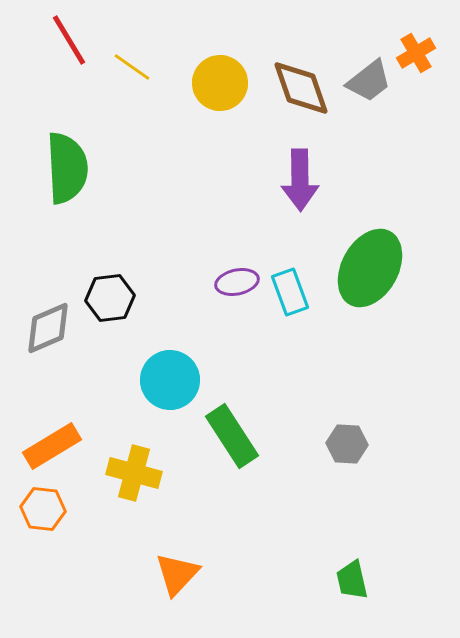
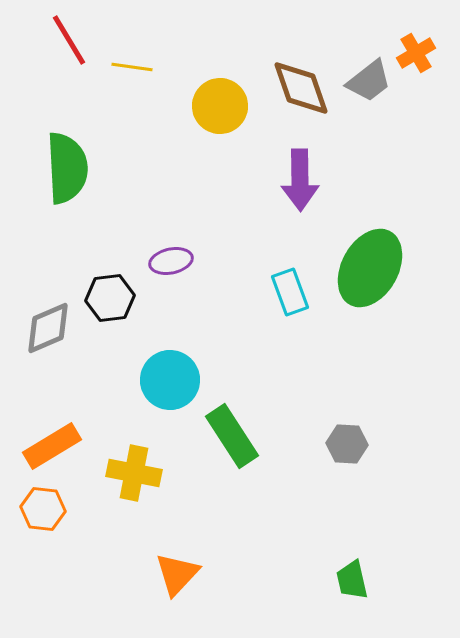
yellow line: rotated 27 degrees counterclockwise
yellow circle: moved 23 px down
purple ellipse: moved 66 px left, 21 px up
yellow cross: rotated 4 degrees counterclockwise
